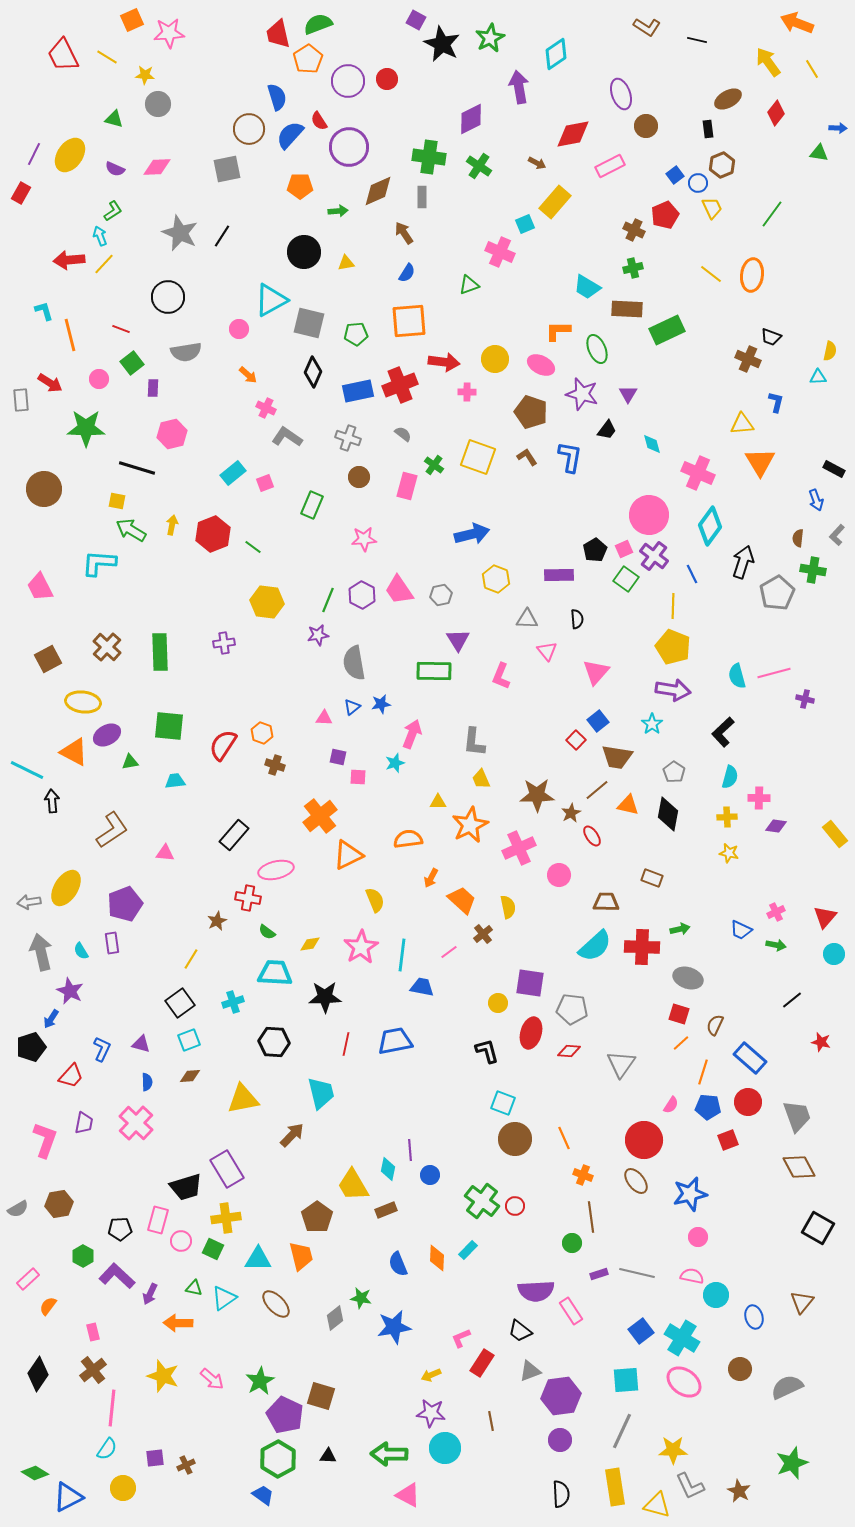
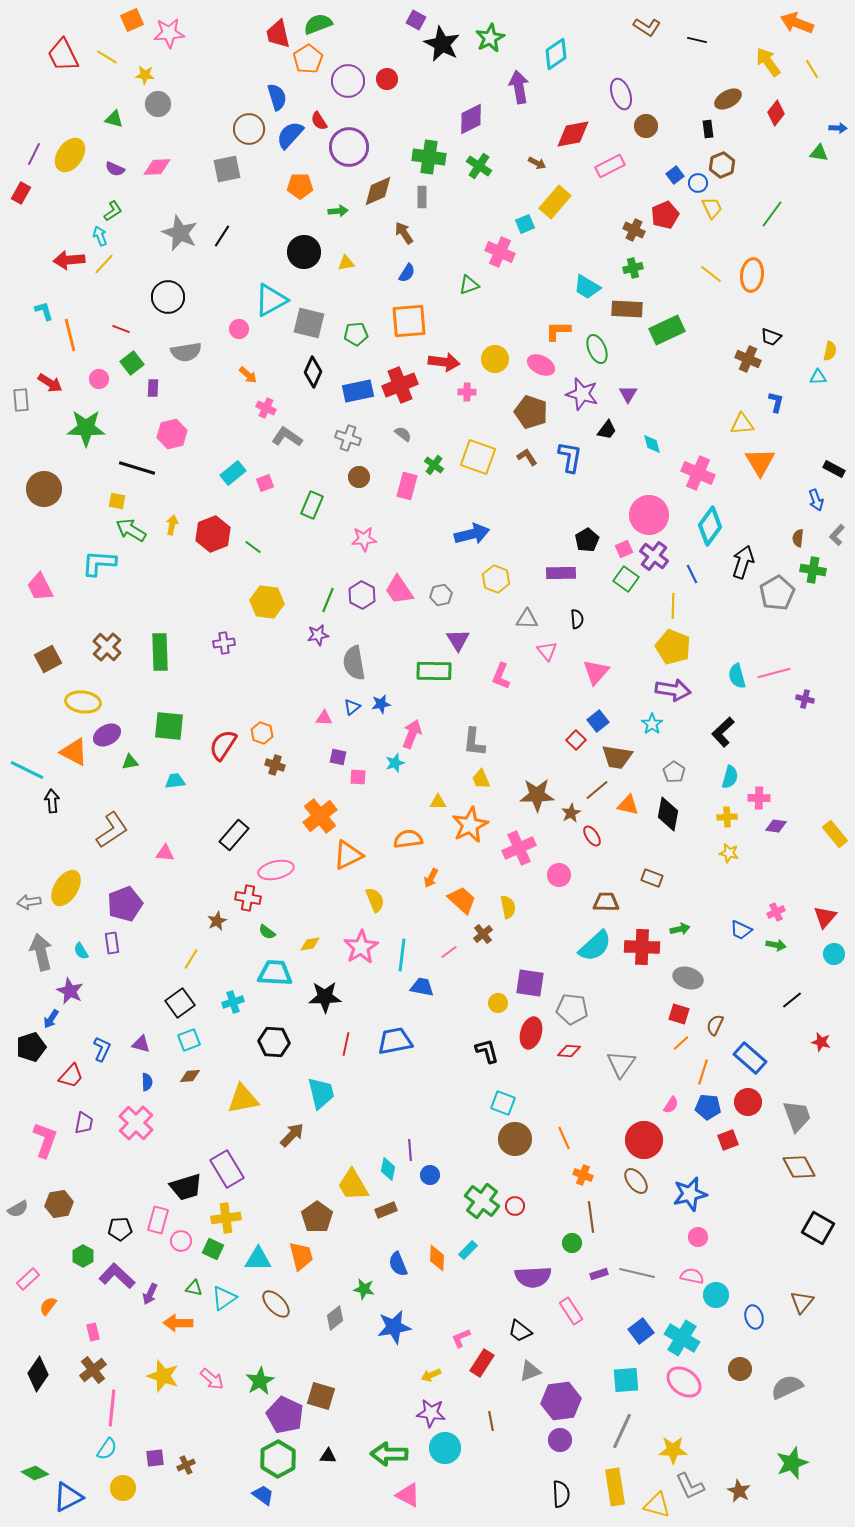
black pentagon at (595, 550): moved 8 px left, 10 px up
purple rectangle at (559, 575): moved 2 px right, 2 px up
purple semicircle at (536, 1291): moved 3 px left, 14 px up
green star at (361, 1298): moved 3 px right, 9 px up
purple hexagon at (561, 1396): moved 5 px down
